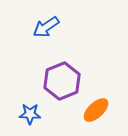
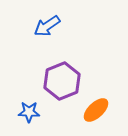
blue arrow: moved 1 px right, 1 px up
blue star: moved 1 px left, 2 px up
